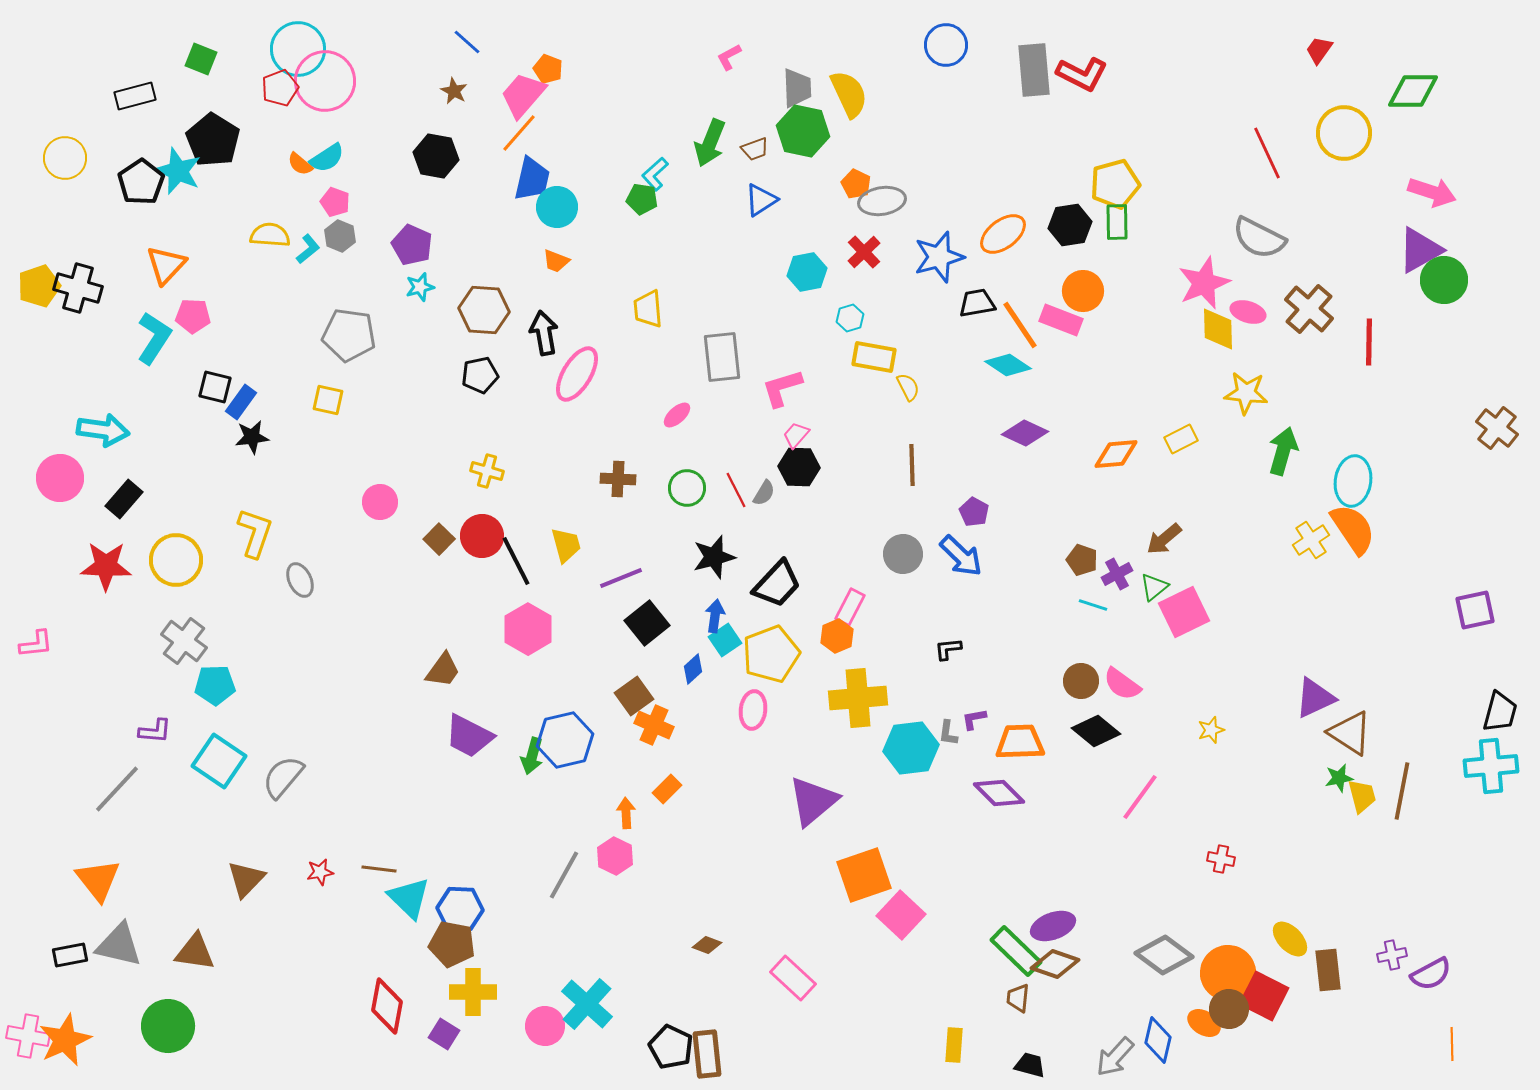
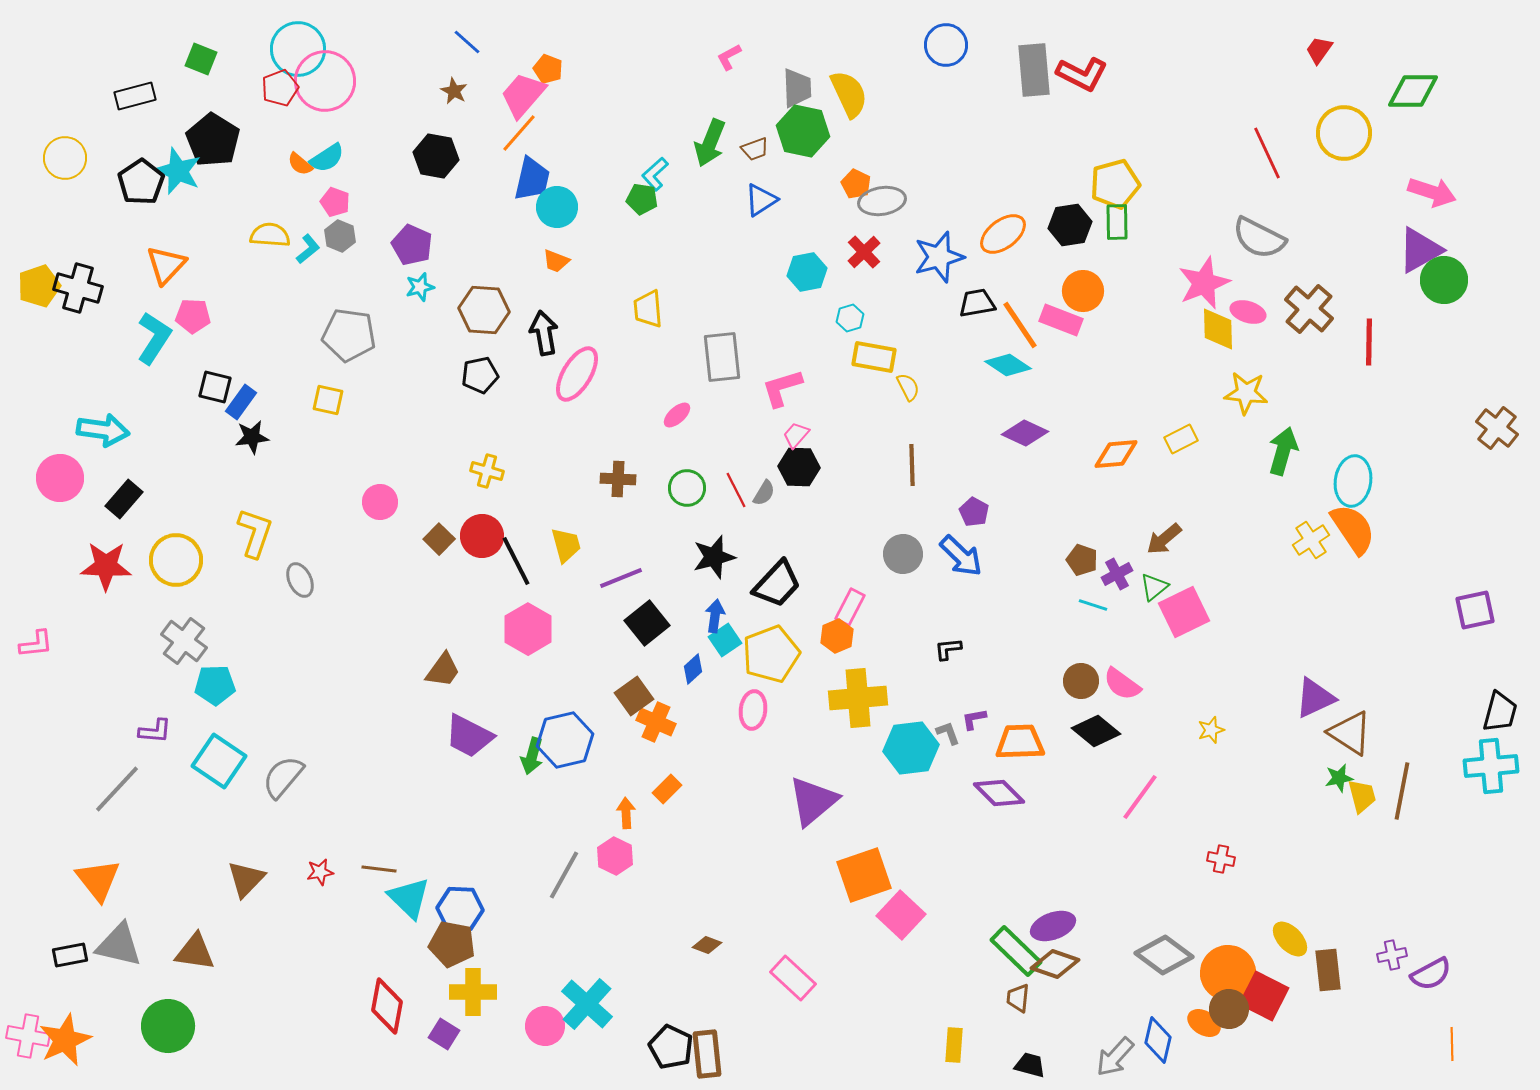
orange cross at (654, 725): moved 2 px right, 3 px up
gray L-shape at (948, 733): rotated 152 degrees clockwise
